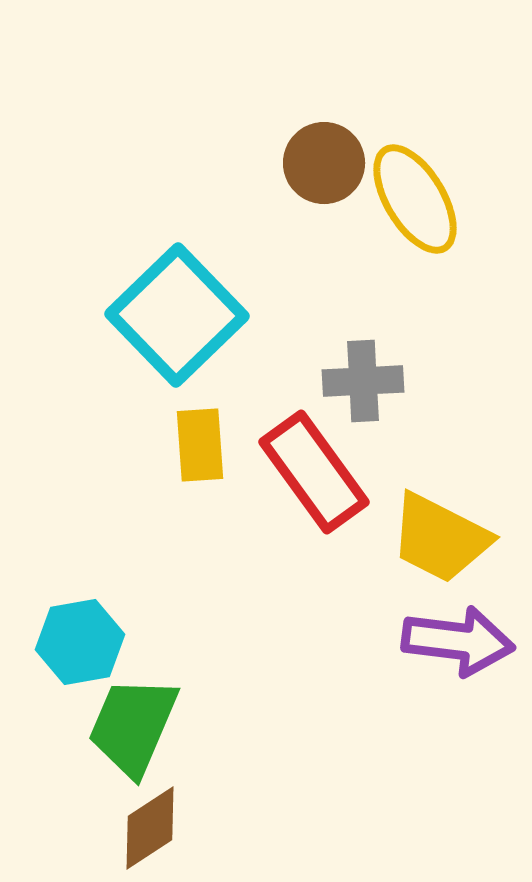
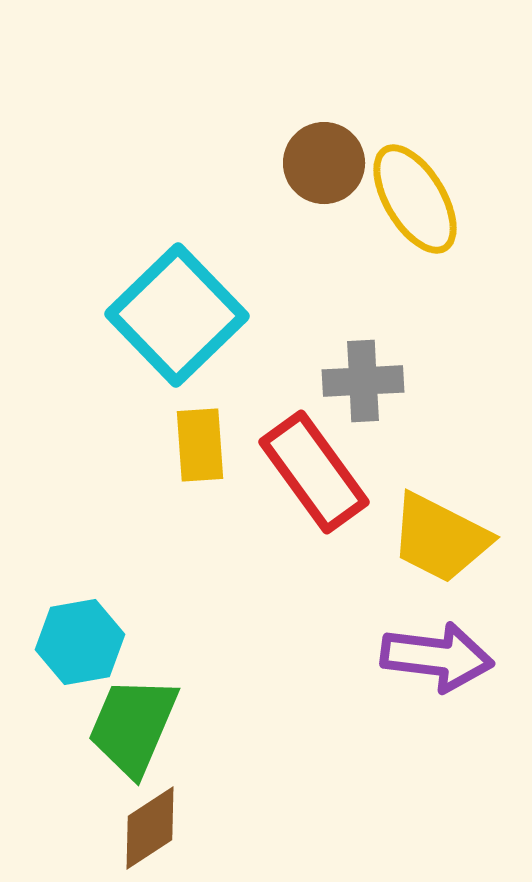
purple arrow: moved 21 px left, 16 px down
